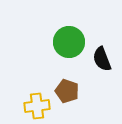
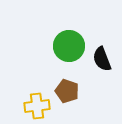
green circle: moved 4 px down
